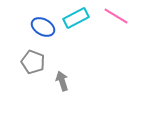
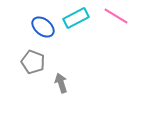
blue ellipse: rotated 10 degrees clockwise
gray arrow: moved 1 px left, 2 px down
